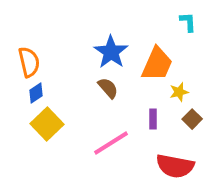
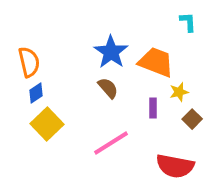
orange trapezoid: moved 1 px left, 2 px up; rotated 93 degrees counterclockwise
purple rectangle: moved 11 px up
